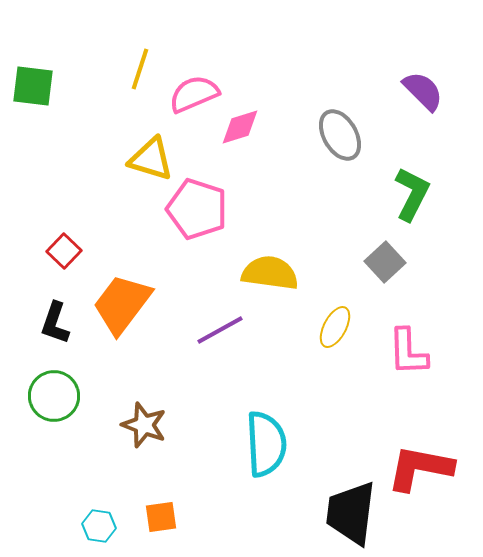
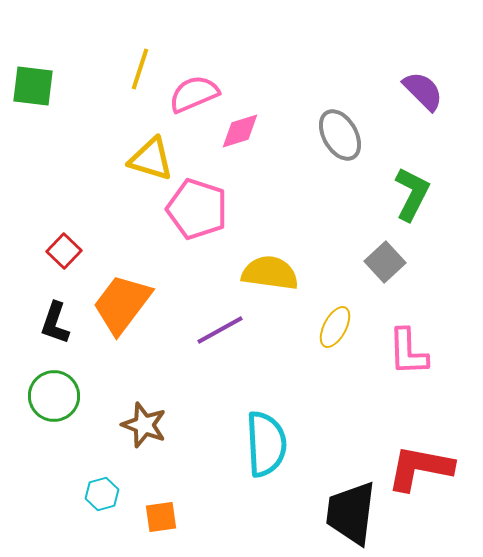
pink diamond: moved 4 px down
cyan hexagon: moved 3 px right, 32 px up; rotated 24 degrees counterclockwise
